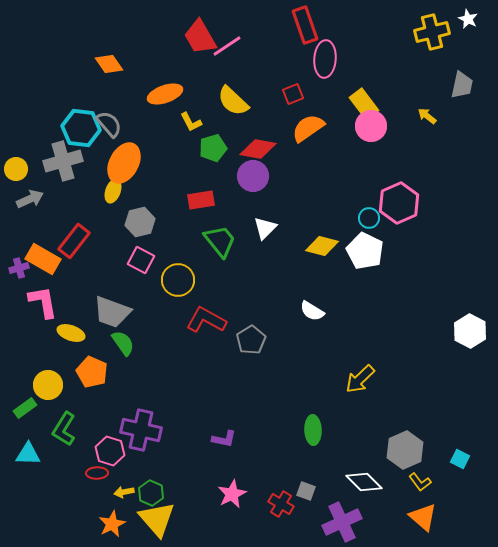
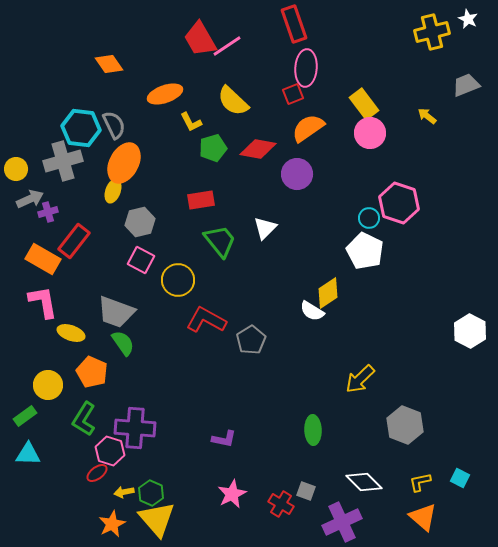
red rectangle at (305, 25): moved 11 px left, 1 px up
red trapezoid at (200, 37): moved 2 px down
pink ellipse at (325, 59): moved 19 px left, 9 px down
gray trapezoid at (462, 85): moved 4 px right; rotated 124 degrees counterclockwise
gray semicircle at (109, 124): moved 5 px right, 1 px down; rotated 16 degrees clockwise
pink circle at (371, 126): moved 1 px left, 7 px down
purple circle at (253, 176): moved 44 px right, 2 px up
pink hexagon at (399, 203): rotated 18 degrees counterclockwise
yellow diamond at (322, 246): moved 6 px right, 47 px down; rotated 48 degrees counterclockwise
purple cross at (19, 268): moved 29 px right, 56 px up
gray trapezoid at (112, 312): moved 4 px right
green rectangle at (25, 408): moved 8 px down
green L-shape at (64, 429): moved 20 px right, 10 px up
purple cross at (141, 430): moved 6 px left, 2 px up; rotated 9 degrees counterclockwise
gray hexagon at (405, 450): moved 25 px up; rotated 15 degrees counterclockwise
cyan square at (460, 459): moved 19 px down
red ellipse at (97, 473): rotated 35 degrees counterclockwise
yellow L-shape at (420, 482): rotated 115 degrees clockwise
